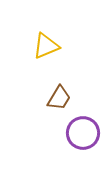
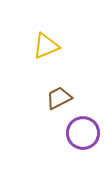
brown trapezoid: rotated 148 degrees counterclockwise
